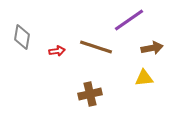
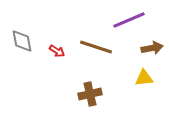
purple line: rotated 12 degrees clockwise
gray diamond: moved 4 px down; rotated 20 degrees counterclockwise
red arrow: rotated 42 degrees clockwise
